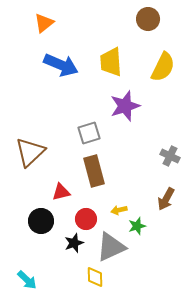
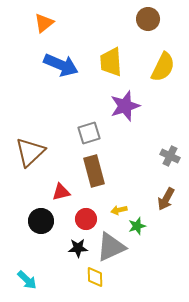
black star: moved 4 px right, 5 px down; rotated 18 degrees clockwise
